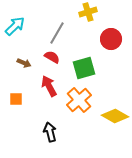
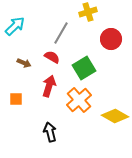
gray line: moved 4 px right
green square: rotated 15 degrees counterclockwise
red arrow: rotated 45 degrees clockwise
